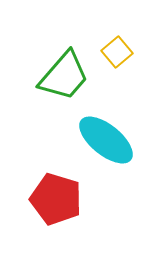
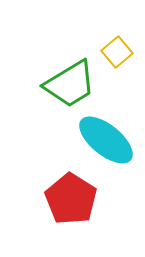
green trapezoid: moved 6 px right, 8 px down; rotated 18 degrees clockwise
red pentagon: moved 15 px right; rotated 15 degrees clockwise
